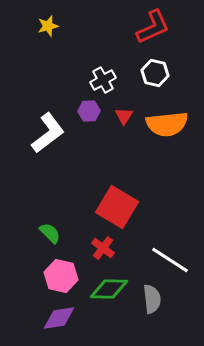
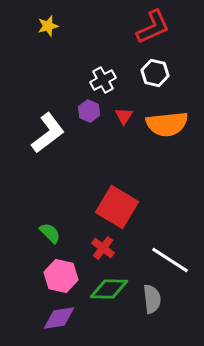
purple hexagon: rotated 25 degrees clockwise
